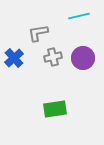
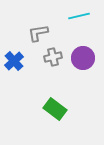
blue cross: moved 3 px down
green rectangle: rotated 45 degrees clockwise
